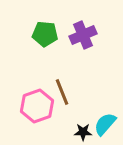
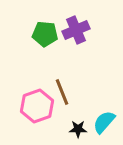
purple cross: moved 7 px left, 5 px up
cyan semicircle: moved 1 px left, 2 px up
black star: moved 5 px left, 3 px up
